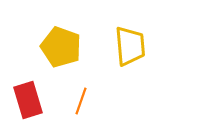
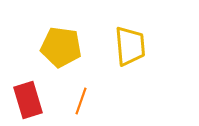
yellow pentagon: rotated 12 degrees counterclockwise
